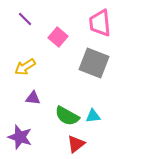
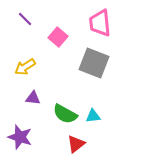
green semicircle: moved 2 px left, 2 px up
